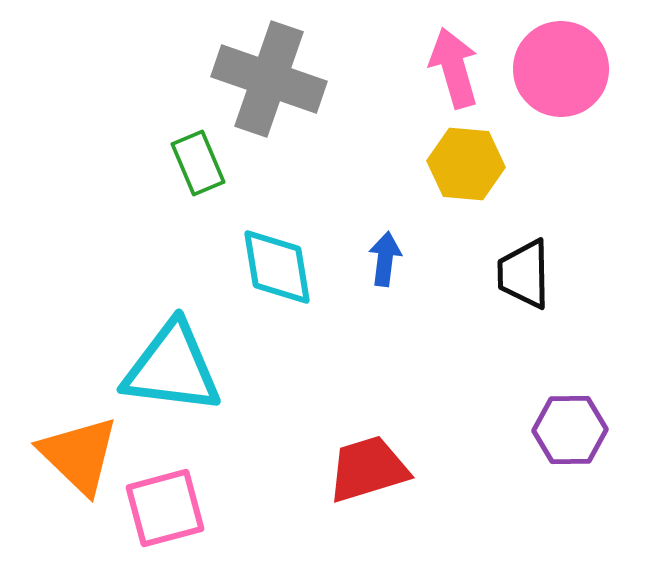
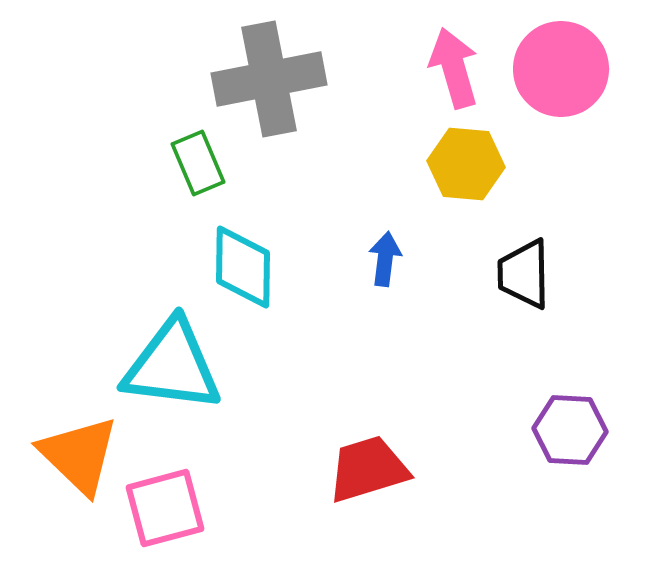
gray cross: rotated 30 degrees counterclockwise
cyan diamond: moved 34 px left; rotated 10 degrees clockwise
cyan triangle: moved 2 px up
purple hexagon: rotated 4 degrees clockwise
